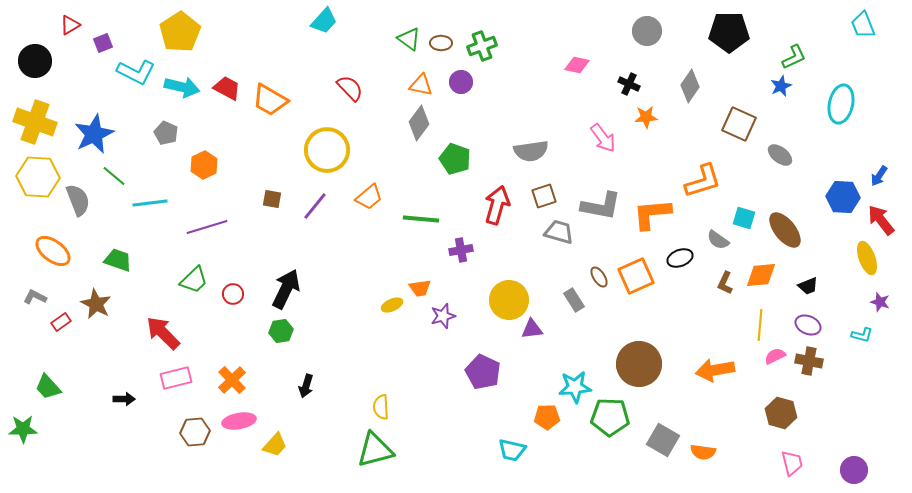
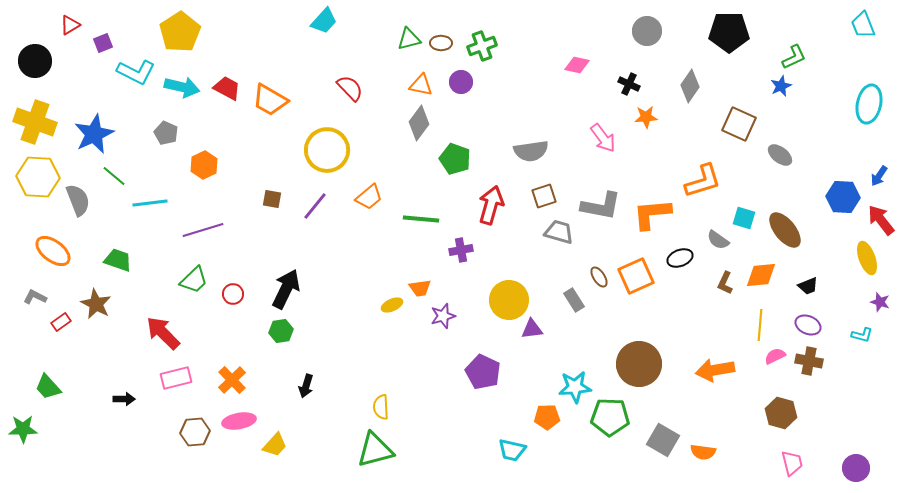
green triangle at (409, 39): rotated 50 degrees counterclockwise
cyan ellipse at (841, 104): moved 28 px right
red arrow at (497, 205): moved 6 px left
purple line at (207, 227): moved 4 px left, 3 px down
purple circle at (854, 470): moved 2 px right, 2 px up
